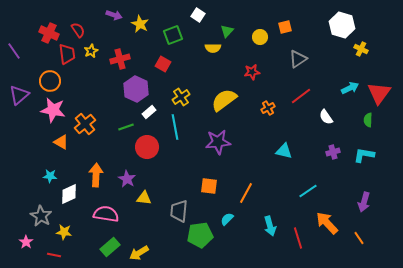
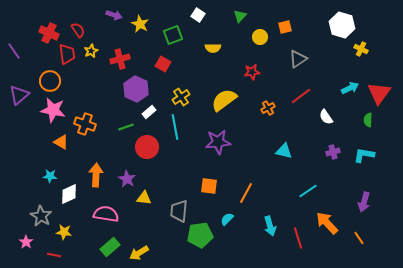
green triangle at (227, 31): moved 13 px right, 15 px up
orange cross at (85, 124): rotated 30 degrees counterclockwise
